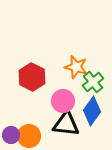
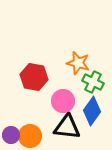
orange star: moved 2 px right, 4 px up
red hexagon: moved 2 px right; rotated 16 degrees counterclockwise
green cross: rotated 25 degrees counterclockwise
black triangle: moved 1 px right, 3 px down
orange circle: moved 1 px right
